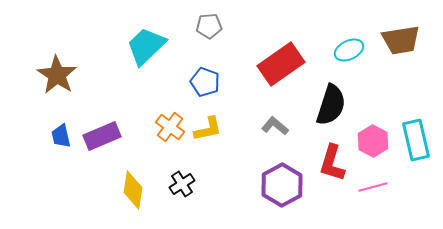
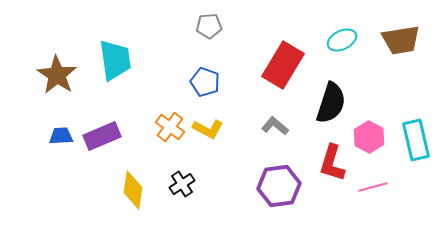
cyan trapezoid: moved 31 px left, 14 px down; rotated 126 degrees clockwise
cyan ellipse: moved 7 px left, 10 px up
red rectangle: moved 2 px right, 1 px down; rotated 24 degrees counterclockwise
black semicircle: moved 2 px up
yellow L-shape: rotated 40 degrees clockwise
blue trapezoid: rotated 100 degrees clockwise
pink hexagon: moved 4 px left, 4 px up
purple hexagon: moved 3 px left, 1 px down; rotated 21 degrees clockwise
